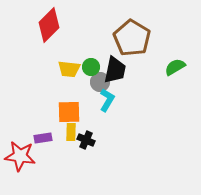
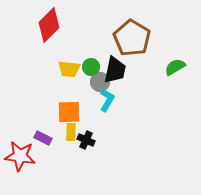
purple rectangle: rotated 36 degrees clockwise
